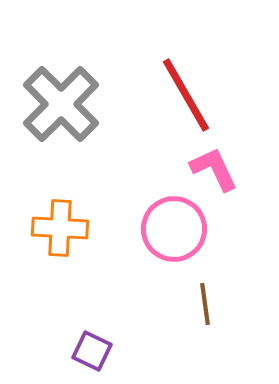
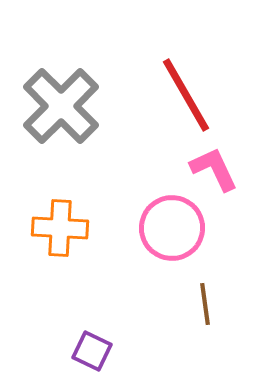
gray cross: moved 2 px down
pink circle: moved 2 px left, 1 px up
